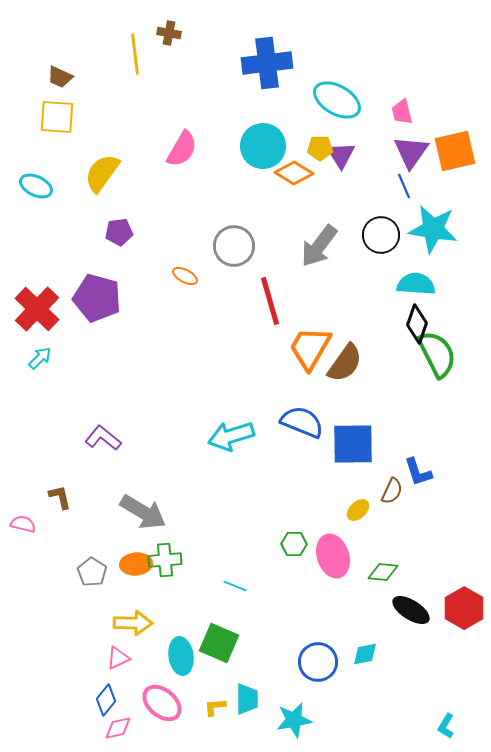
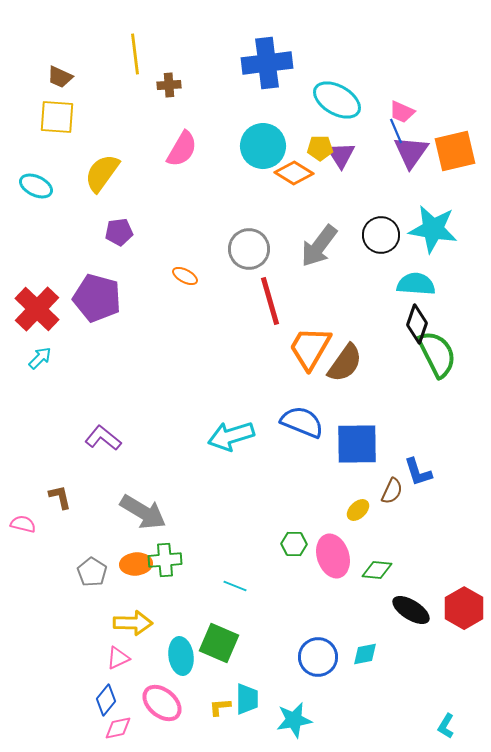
brown cross at (169, 33): moved 52 px down; rotated 15 degrees counterclockwise
pink trapezoid at (402, 112): rotated 52 degrees counterclockwise
blue line at (404, 186): moved 8 px left, 55 px up
gray circle at (234, 246): moved 15 px right, 3 px down
blue square at (353, 444): moved 4 px right
green diamond at (383, 572): moved 6 px left, 2 px up
blue circle at (318, 662): moved 5 px up
yellow L-shape at (215, 707): moved 5 px right
